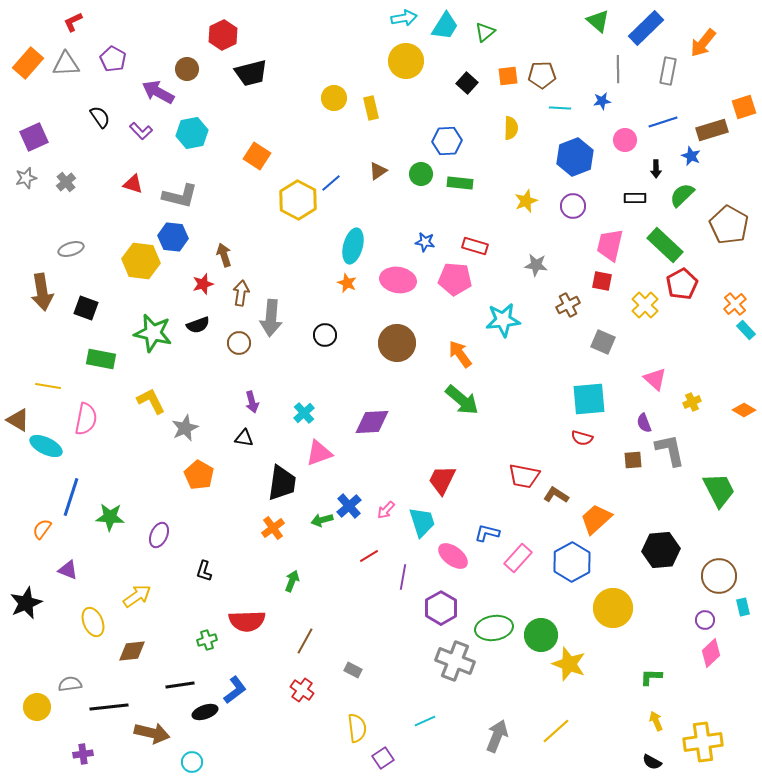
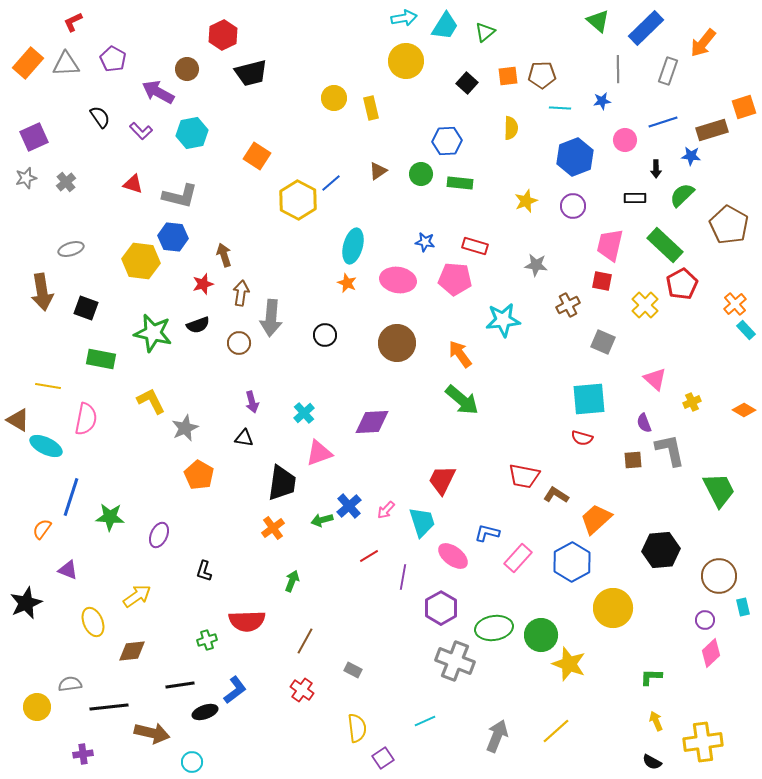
gray rectangle at (668, 71): rotated 8 degrees clockwise
blue star at (691, 156): rotated 18 degrees counterclockwise
